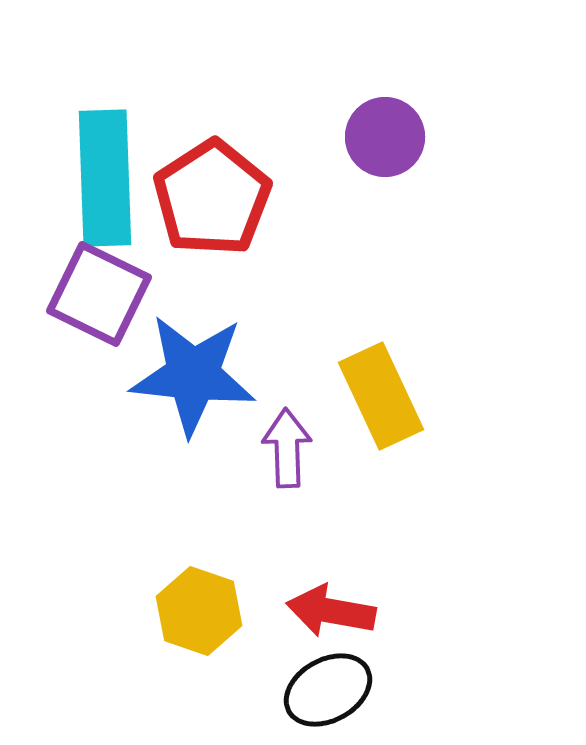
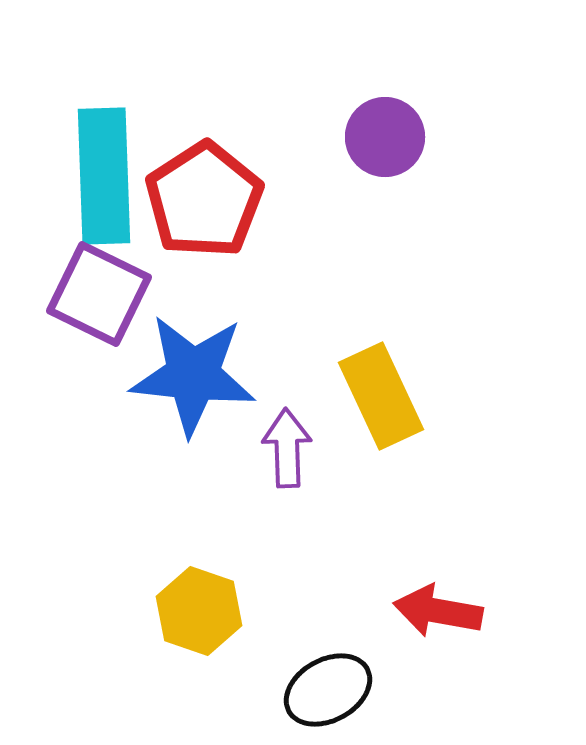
cyan rectangle: moved 1 px left, 2 px up
red pentagon: moved 8 px left, 2 px down
red arrow: moved 107 px right
